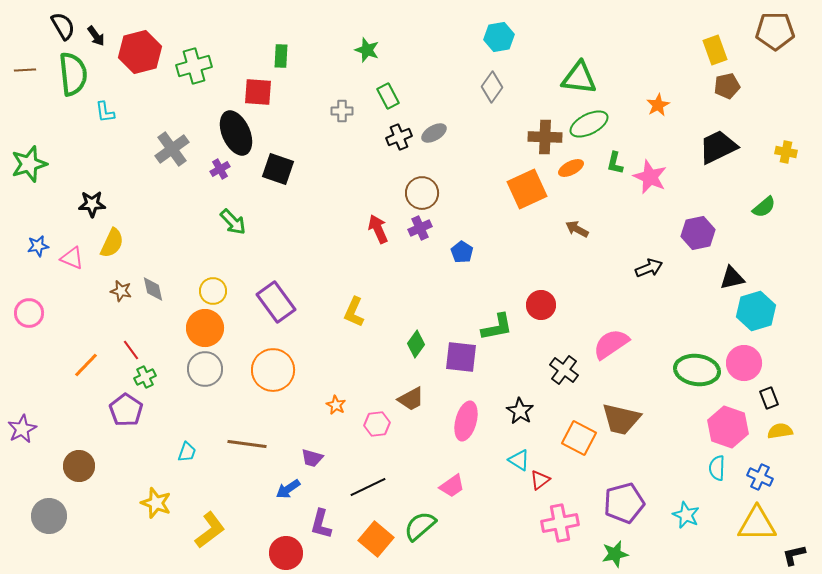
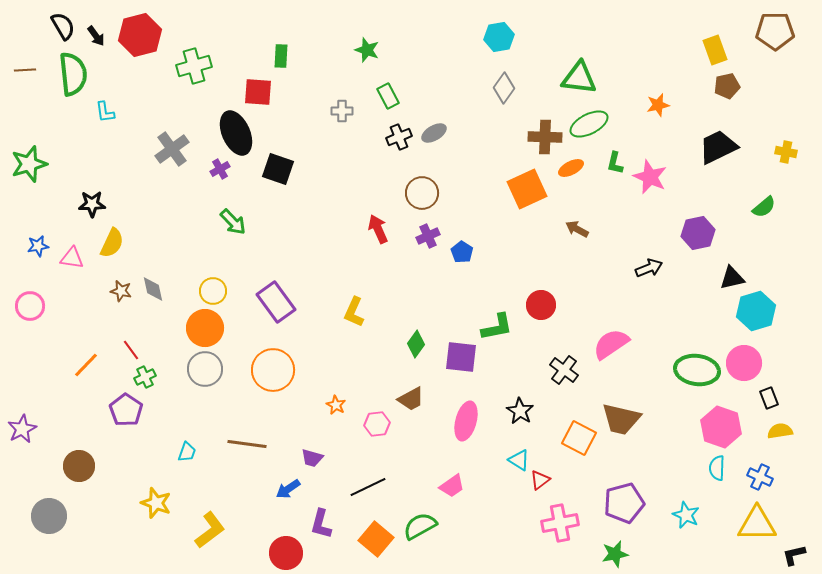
red hexagon at (140, 52): moved 17 px up
gray diamond at (492, 87): moved 12 px right, 1 px down
orange star at (658, 105): rotated 15 degrees clockwise
purple cross at (420, 228): moved 8 px right, 8 px down
pink triangle at (72, 258): rotated 15 degrees counterclockwise
pink circle at (29, 313): moved 1 px right, 7 px up
pink hexagon at (728, 427): moved 7 px left
green semicircle at (420, 526): rotated 12 degrees clockwise
